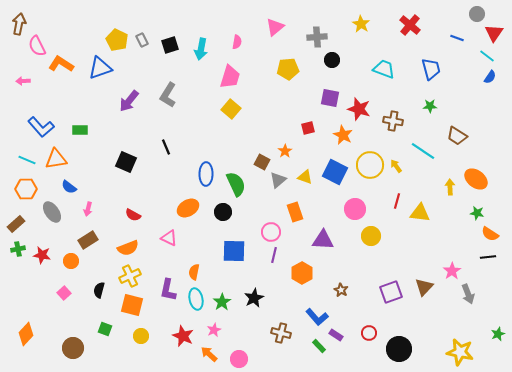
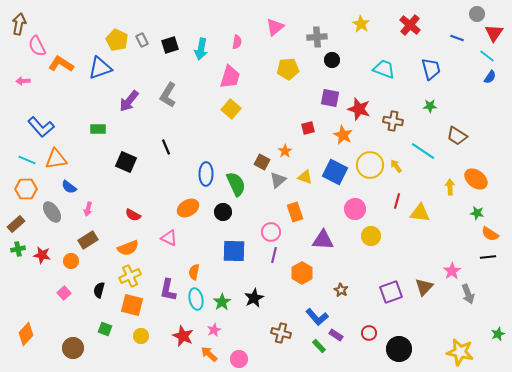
green rectangle at (80, 130): moved 18 px right, 1 px up
